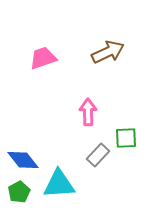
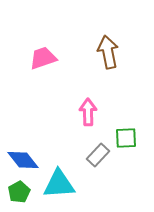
brown arrow: rotated 76 degrees counterclockwise
